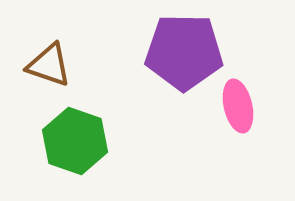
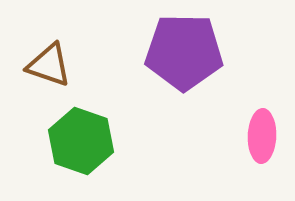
pink ellipse: moved 24 px right, 30 px down; rotated 15 degrees clockwise
green hexagon: moved 6 px right
